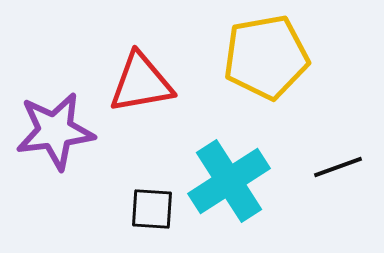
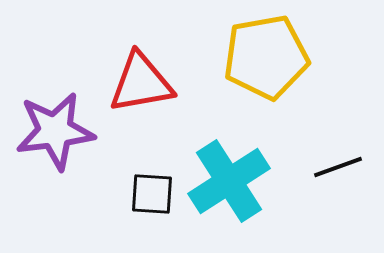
black square: moved 15 px up
